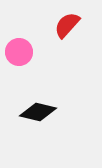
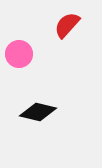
pink circle: moved 2 px down
